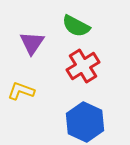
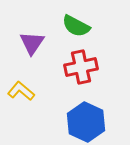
red cross: moved 2 px left, 1 px down; rotated 20 degrees clockwise
yellow L-shape: rotated 20 degrees clockwise
blue hexagon: moved 1 px right
